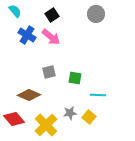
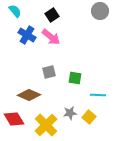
gray circle: moved 4 px right, 3 px up
red diamond: rotated 10 degrees clockwise
